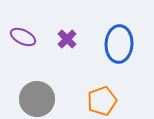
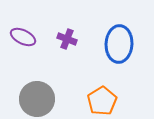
purple cross: rotated 24 degrees counterclockwise
orange pentagon: rotated 12 degrees counterclockwise
